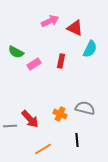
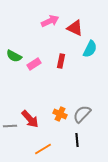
green semicircle: moved 2 px left, 4 px down
gray semicircle: moved 3 px left, 6 px down; rotated 60 degrees counterclockwise
